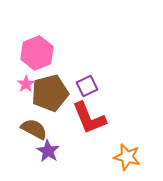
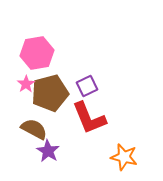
pink hexagon: rotated 12 degrees clockwise
orange star: moved 3 px left
